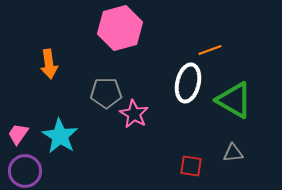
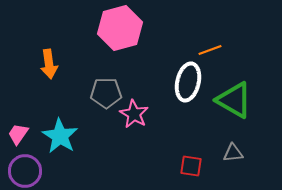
white ellipse: moved 1 px up
